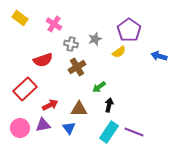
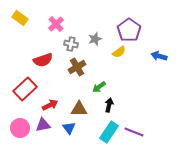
pink cross: moved 2 px right; rotated 14 degrees clockwise
